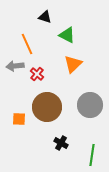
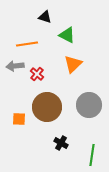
orange line: rotated 75 degrees counterclockwise
gray circle: moved 1 px left
